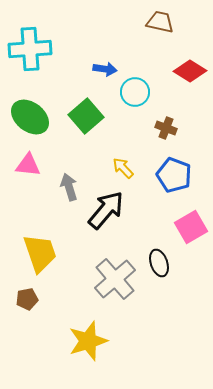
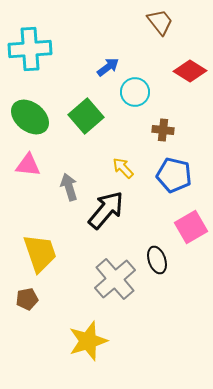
brown trapezoid: rotated 40 degrees clockwise
blue arrow: moved 3 px right, 2 px up; rotated 45 degrees counterclockwise
brown cross: moved 3 px left, 2 px down; rotated 15 degrees counterclockwise
blue pentagon: rotated 8 degrees counterclockwise
black ellipse: moved 2 px left, 3 px up
